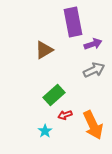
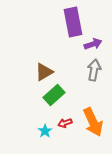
brown triangle: moved 22 px down
gray arrow: rotated 55 degrees counterclockwise
red arrow: moved 8 px down
orange arrow: moved 3 px up
